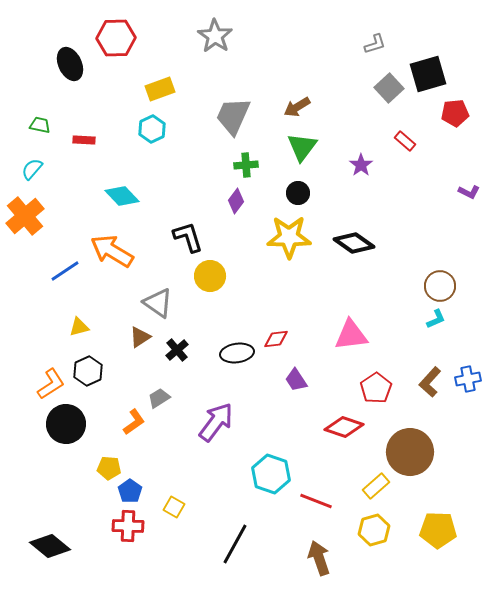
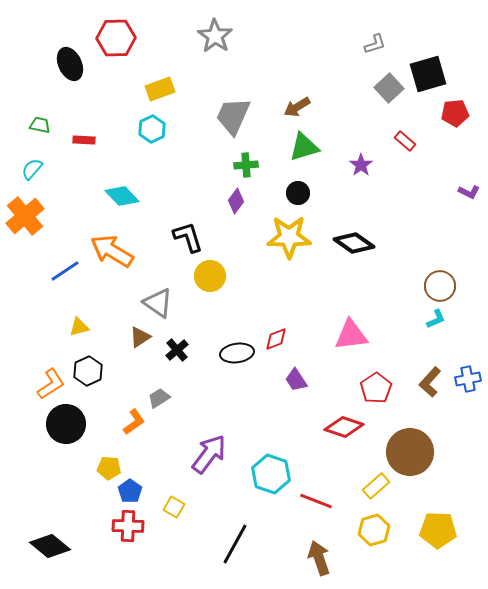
green triangle at (302, 147): moved 2 px right; rotated 36 degrees clockwise
red diamond at (276, 339): rotated 15 degrees counterclockwise
purple arrow at (216, 422): moved 7 px left, 32 px down
